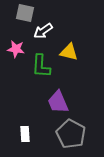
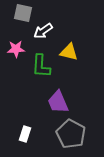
gray square: moved 2 px left
pink star: rotated 12 degrees counterclockwise
white rectangle: rotated 21 degrees clockwise
